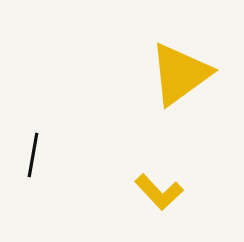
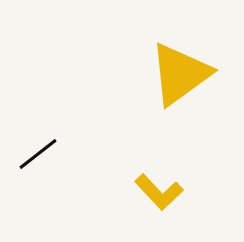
black line: moved 5 px right, 1 px up; rotated 42 degrees clockwise
